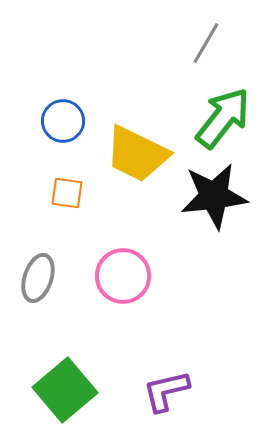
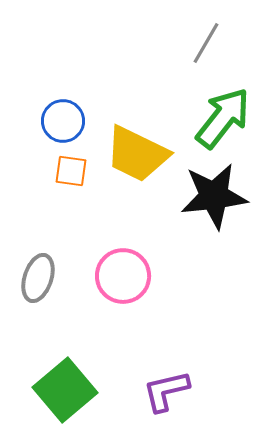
orange square: moved 4 px right, 22 px up
